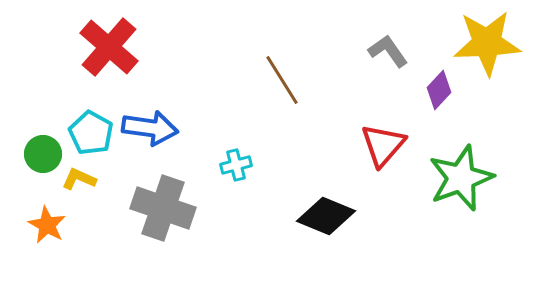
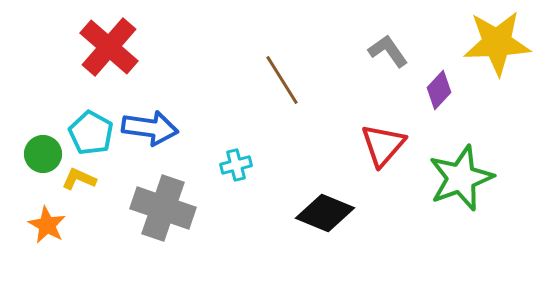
yellow star: moved 10 px right
black diamond: moved 1 px left, 3 px up
